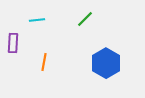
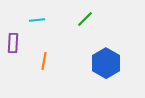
orange line: moved 1 px up
